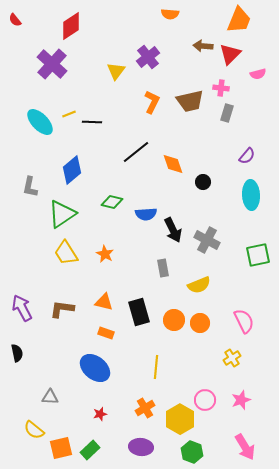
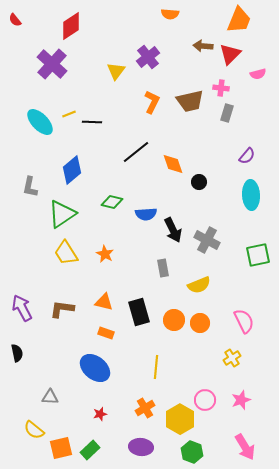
black circle at (203, 182): moved 4 px left
